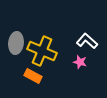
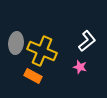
white L-shape: rotated 100 degrees clockwise
pink star: moved 5 px down
